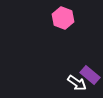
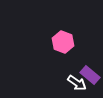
pink hexagon: moved 24 px down
